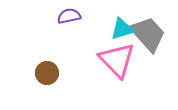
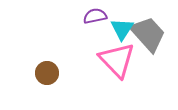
purple semicircle: moved 26 px right
cyan triangle: rotated 40 degrees counterclockwise
